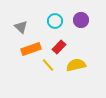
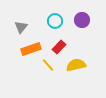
purple circle: moved 1 px right
gray triangle: rotated 24 degrees clockwise
